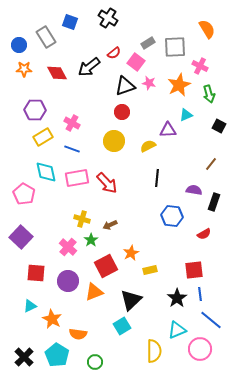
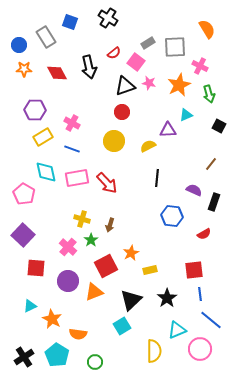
black arrow at (89, 67): rotated 65 degrees counterclockwise
purple semicircle at (194, 190): rotated 14 degrees clockwise
brown arrow at (110, 225): rotated 48 degrees counterclockwise
purple square at (21, 237): moved 2 px right, 2 px up
red square at (36, 273): moved 5 px up
black star at (177, 298): moved 10 px left
black cross at (24, 357): rotated 12 degrees clockwise
